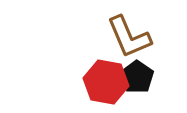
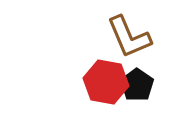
black pentagon: moved 8 px down
